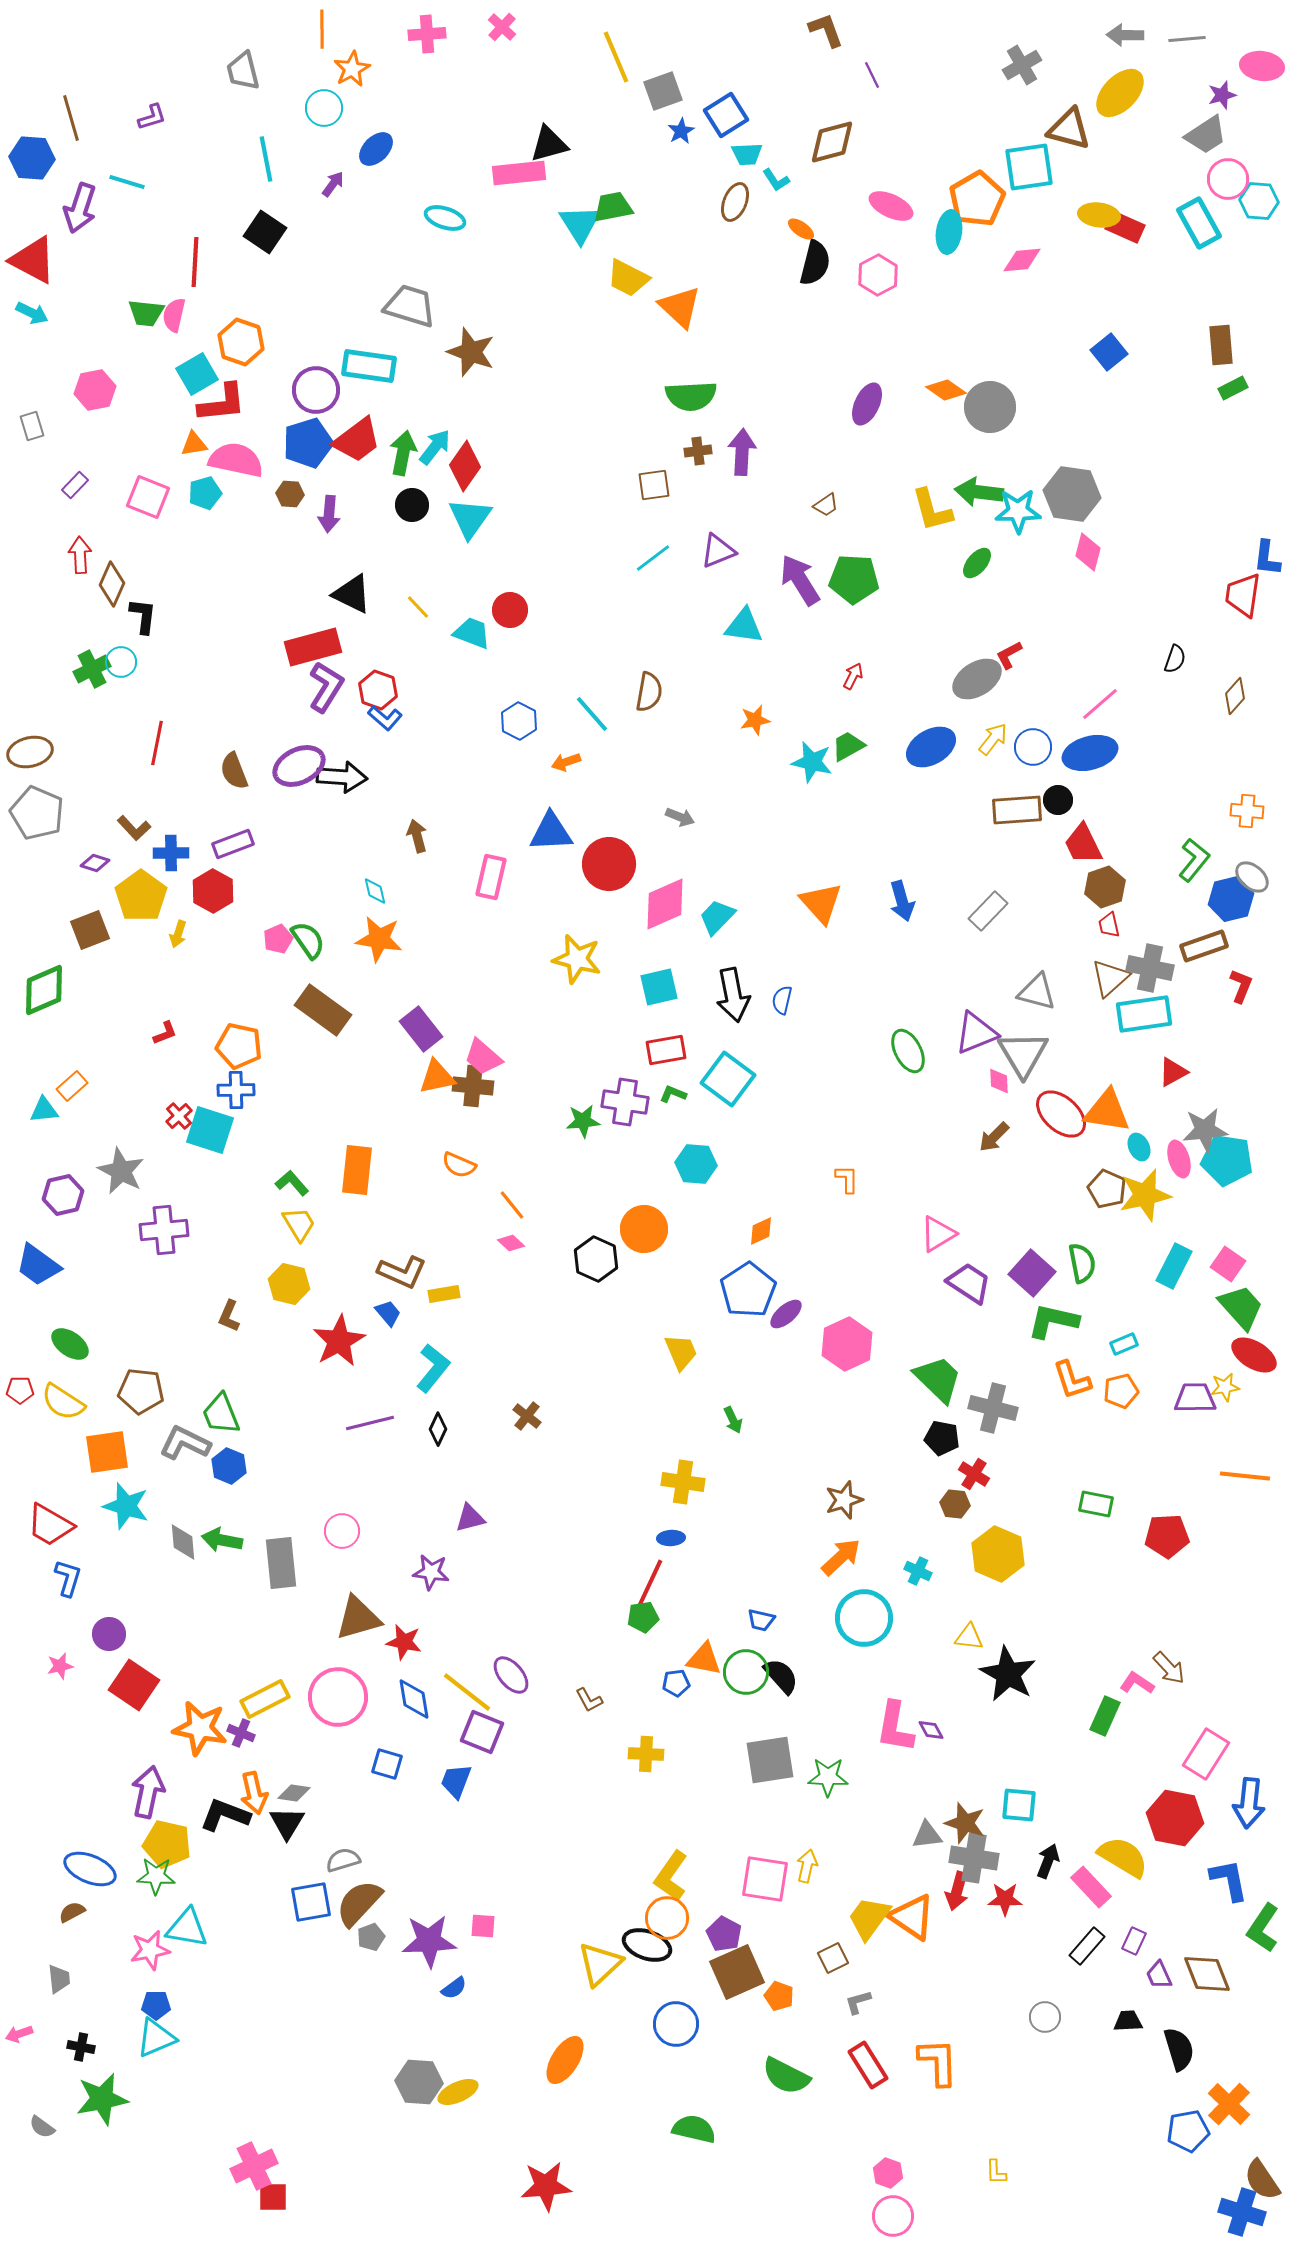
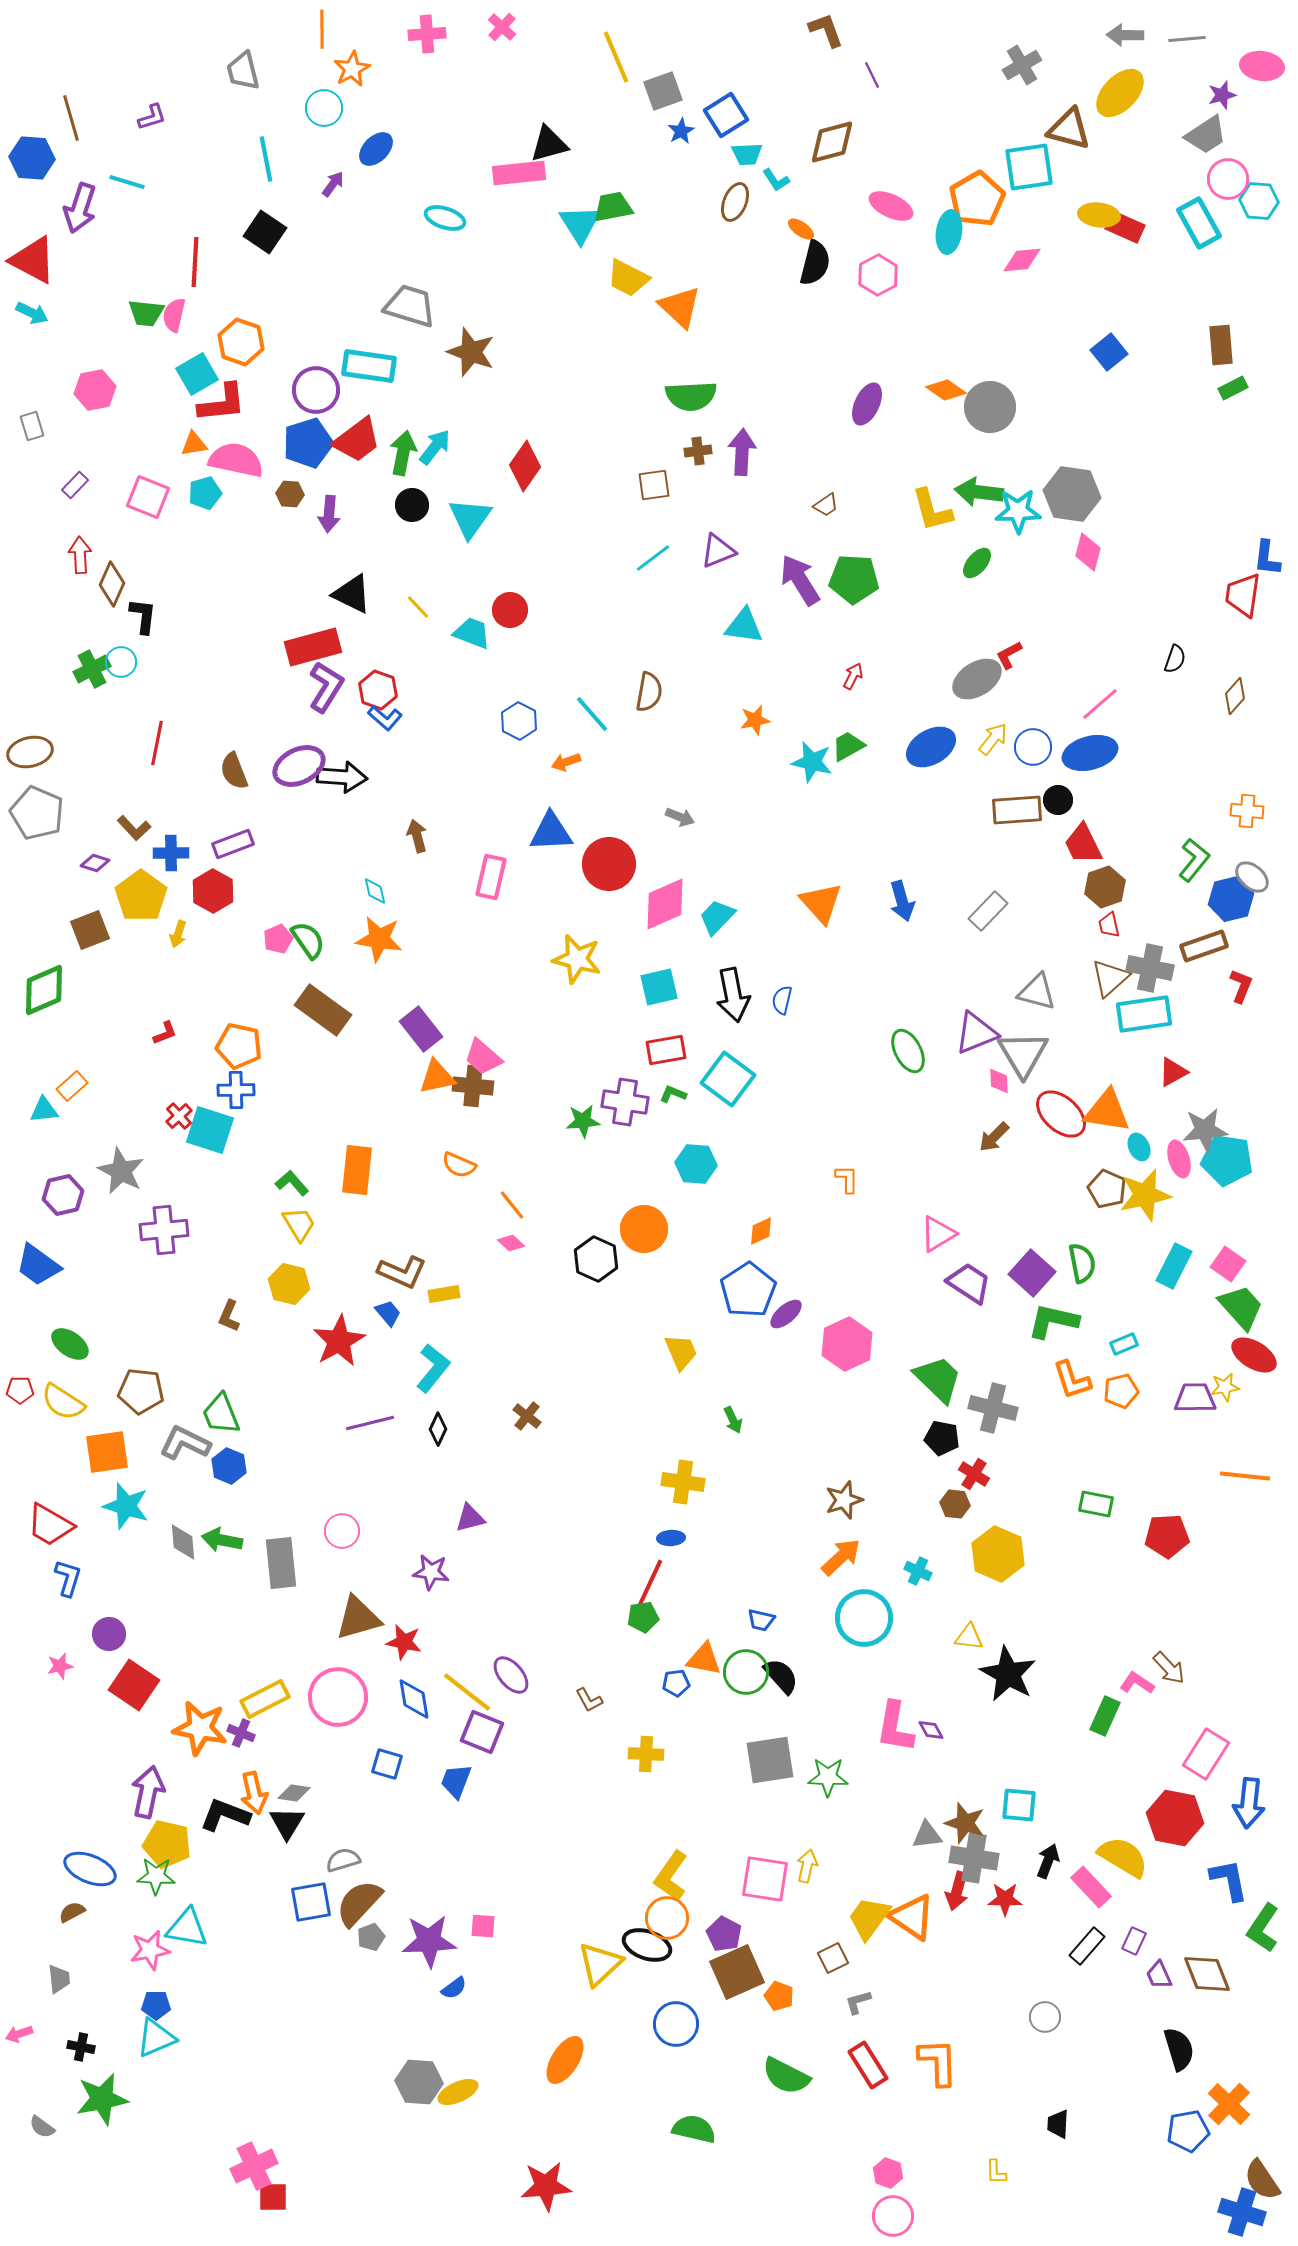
red diamond at (465, 466): moved 60 px right
black trapezoid at (1128, 2021): moved 70 px left, 103 px down; rotated 84 degrees counterclockwise
